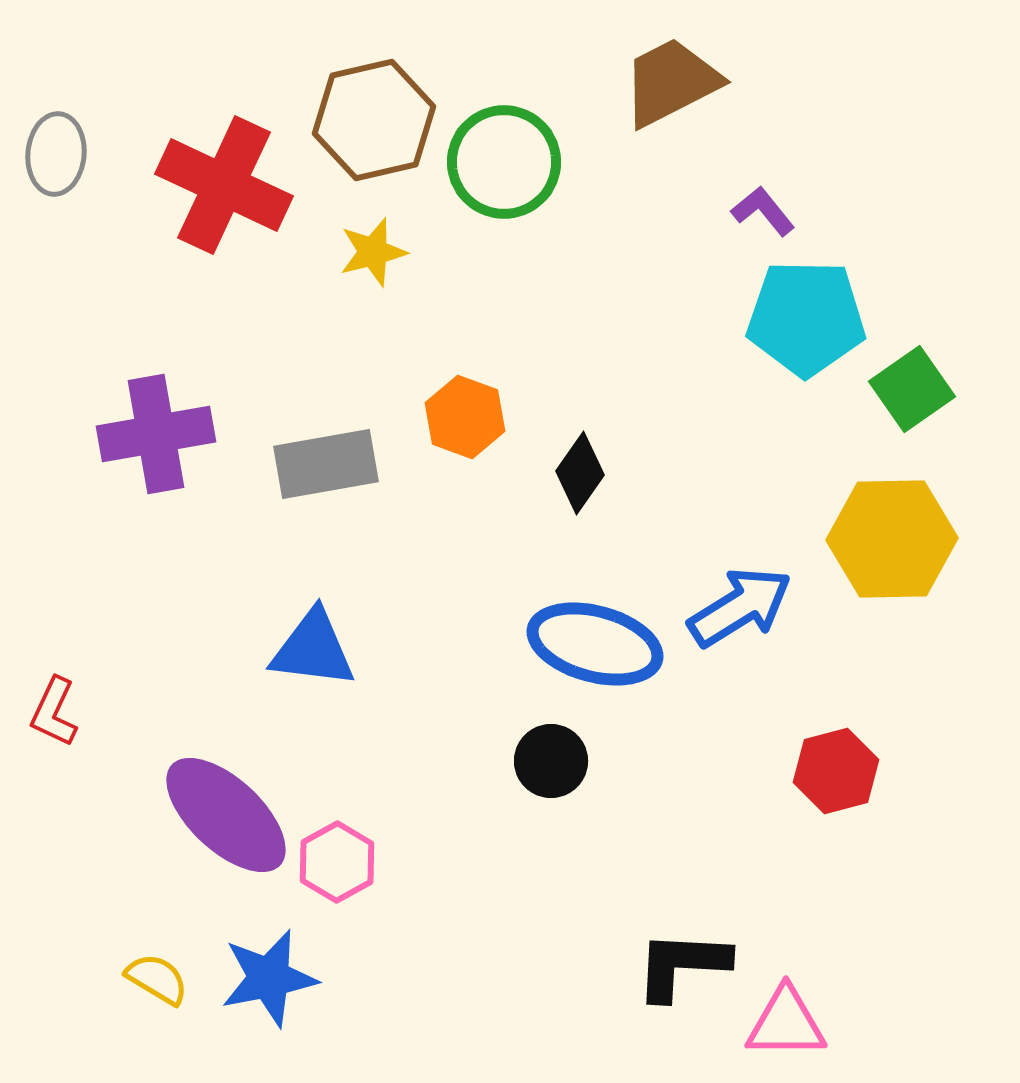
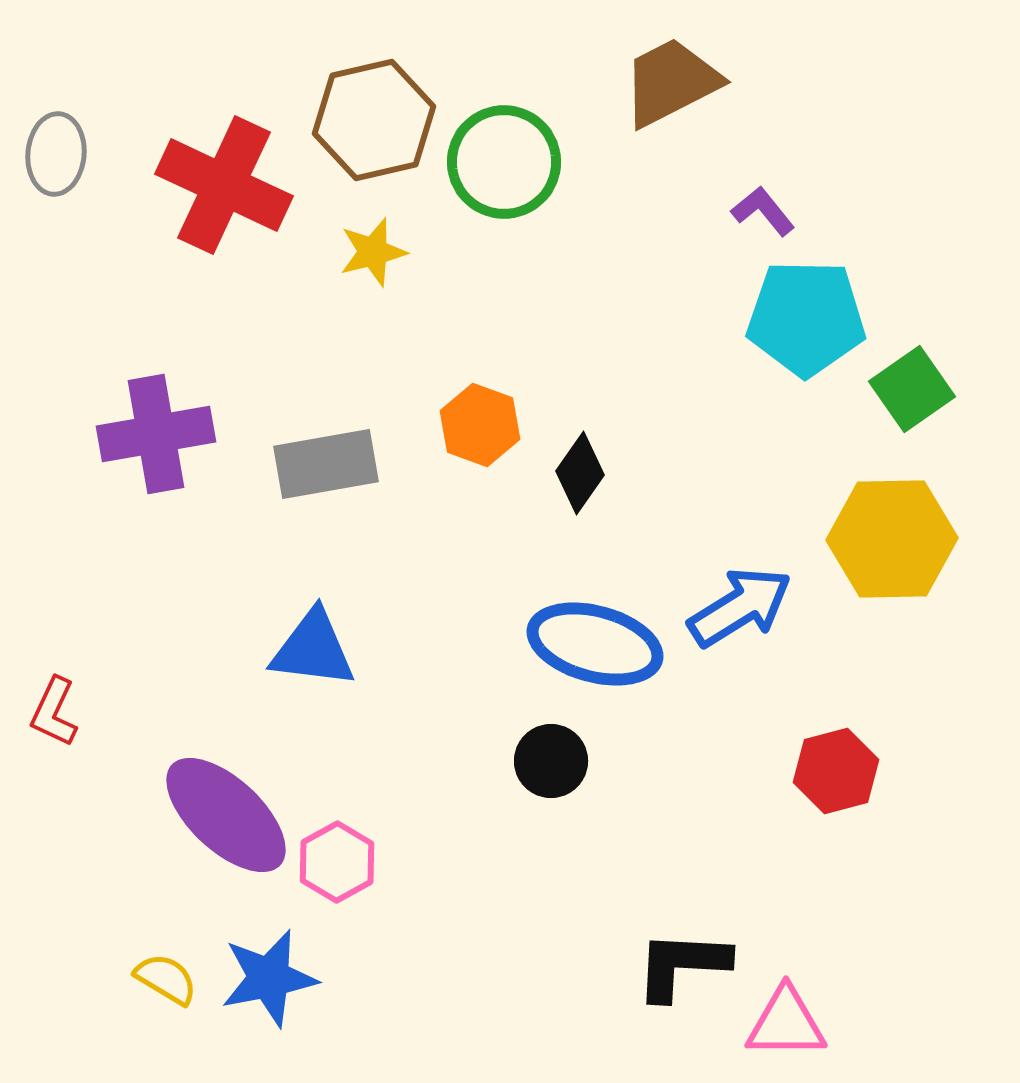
orange hexagon: moved 15 px right, 8 px down
yellow semicircle: moved 9 px right
